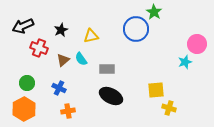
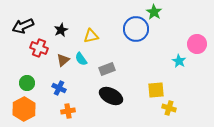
cyan star: moved 6 px left, 1 px up; rotated 24 degrees counterclockwise
gray rectangle: rotated 21 degrees counterclockwise
